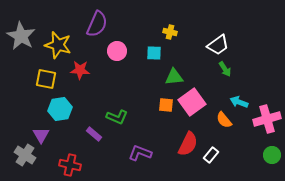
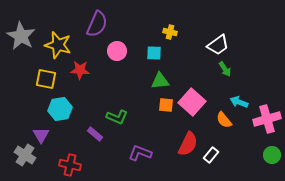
green triangle: moved 14 px left, 4 px down
pink square: rotated 12 degrees counterclockwise
purple rectangle: moved 1 px right
